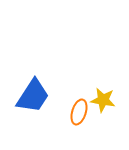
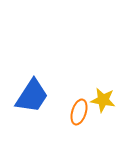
blue trapezoid: moved 1 px left
